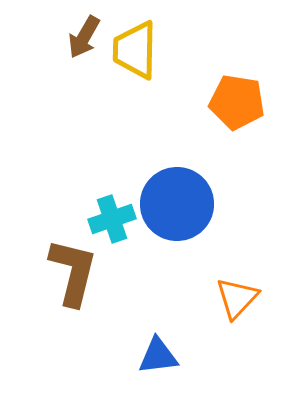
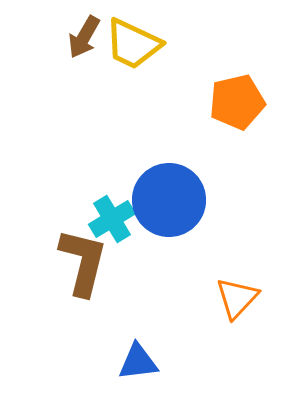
yellow trapezoid: moved 2 px left, 6 px up; rotated 66 degrees counterclockwise
orange pentagon: rotated 22 degrees counterclockwise
blue circle: moved 8 px left, 4 px up
cyan cross: rotated 12 degrees counterclockwise
brown L-shape: moved 10 px right, 10 px up
blue triangle: moved 20 px left, 6 px down
